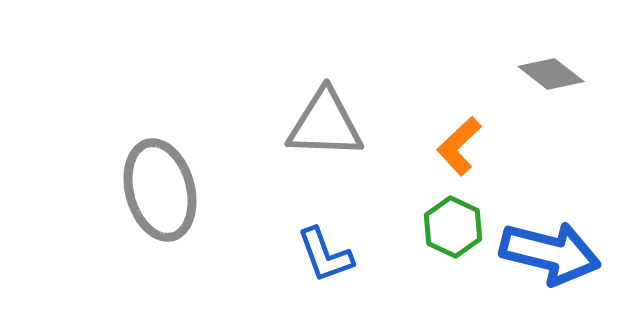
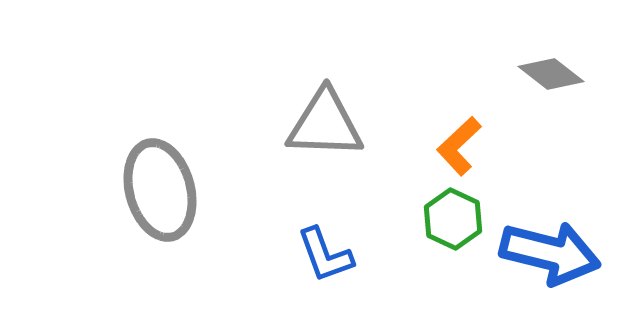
green hexagon: moved 8 px up
